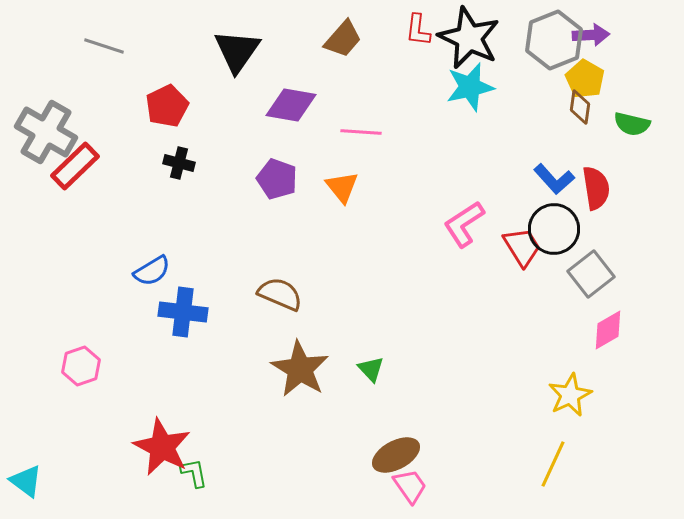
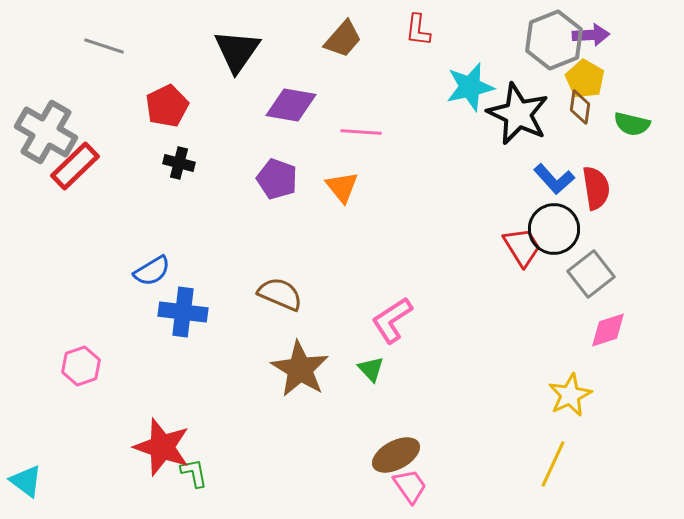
black star: moved 49 px right, 76 px down
pink L-shape: moved 72 px left, 96 px down
pink diamond: rotated 12 degrees clockwise
red star: rotated 8 degrees counterclockwise
